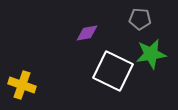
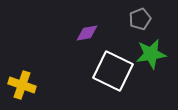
gray pentagon: rotated 25 degrees counterclockwise
